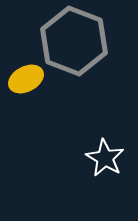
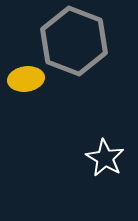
yellow ellipse: rotated 20 degrees clockwise
